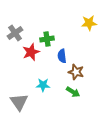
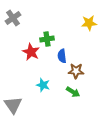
gray cross: moved 2 px left, 15 px up
red star: rotated 24 degrees counterclockwise
brown star: moved 1 px up; rotated 14 degrees counterclockwise
cyan star: rotated 16 degrees clockwise
gray triangle: moved 6 px left, 3 px down
